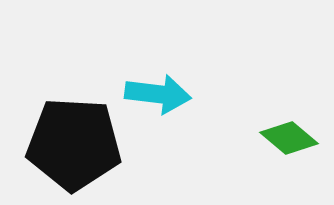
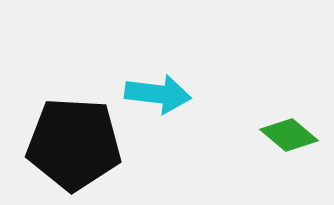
green diamond: moved 3 px up
